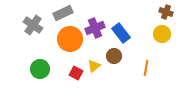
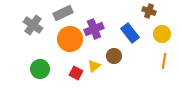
brown cross: moved 17 px left, 1 px up
purple cross: moved 1 px left, 1 px down
blue rectangle: moved 9 px right
orange line: moved 18 px right, 7 px up
